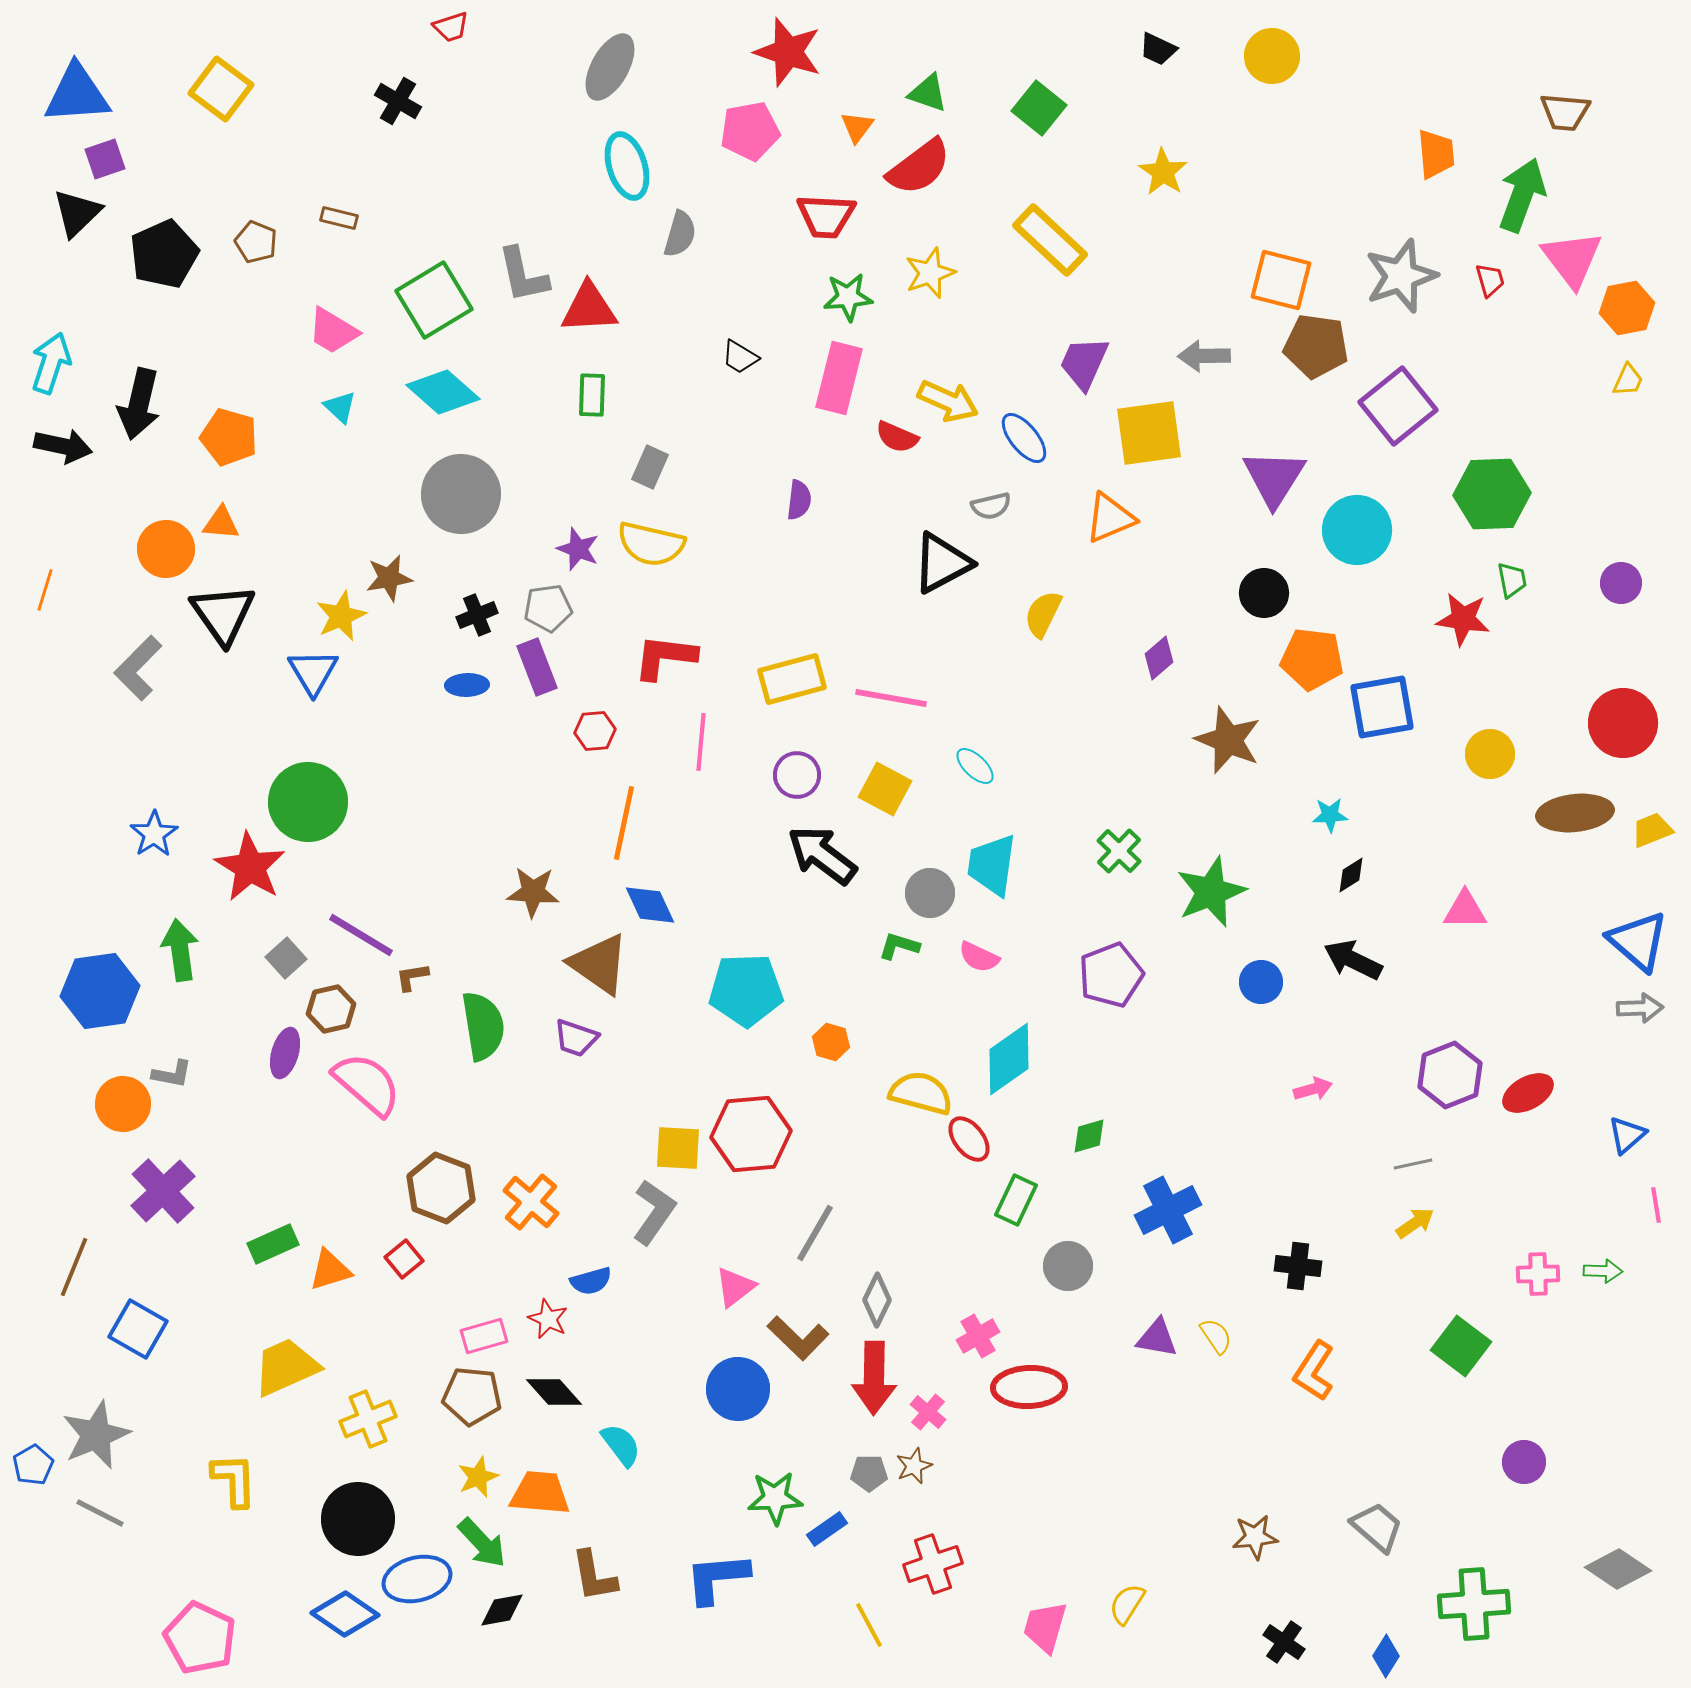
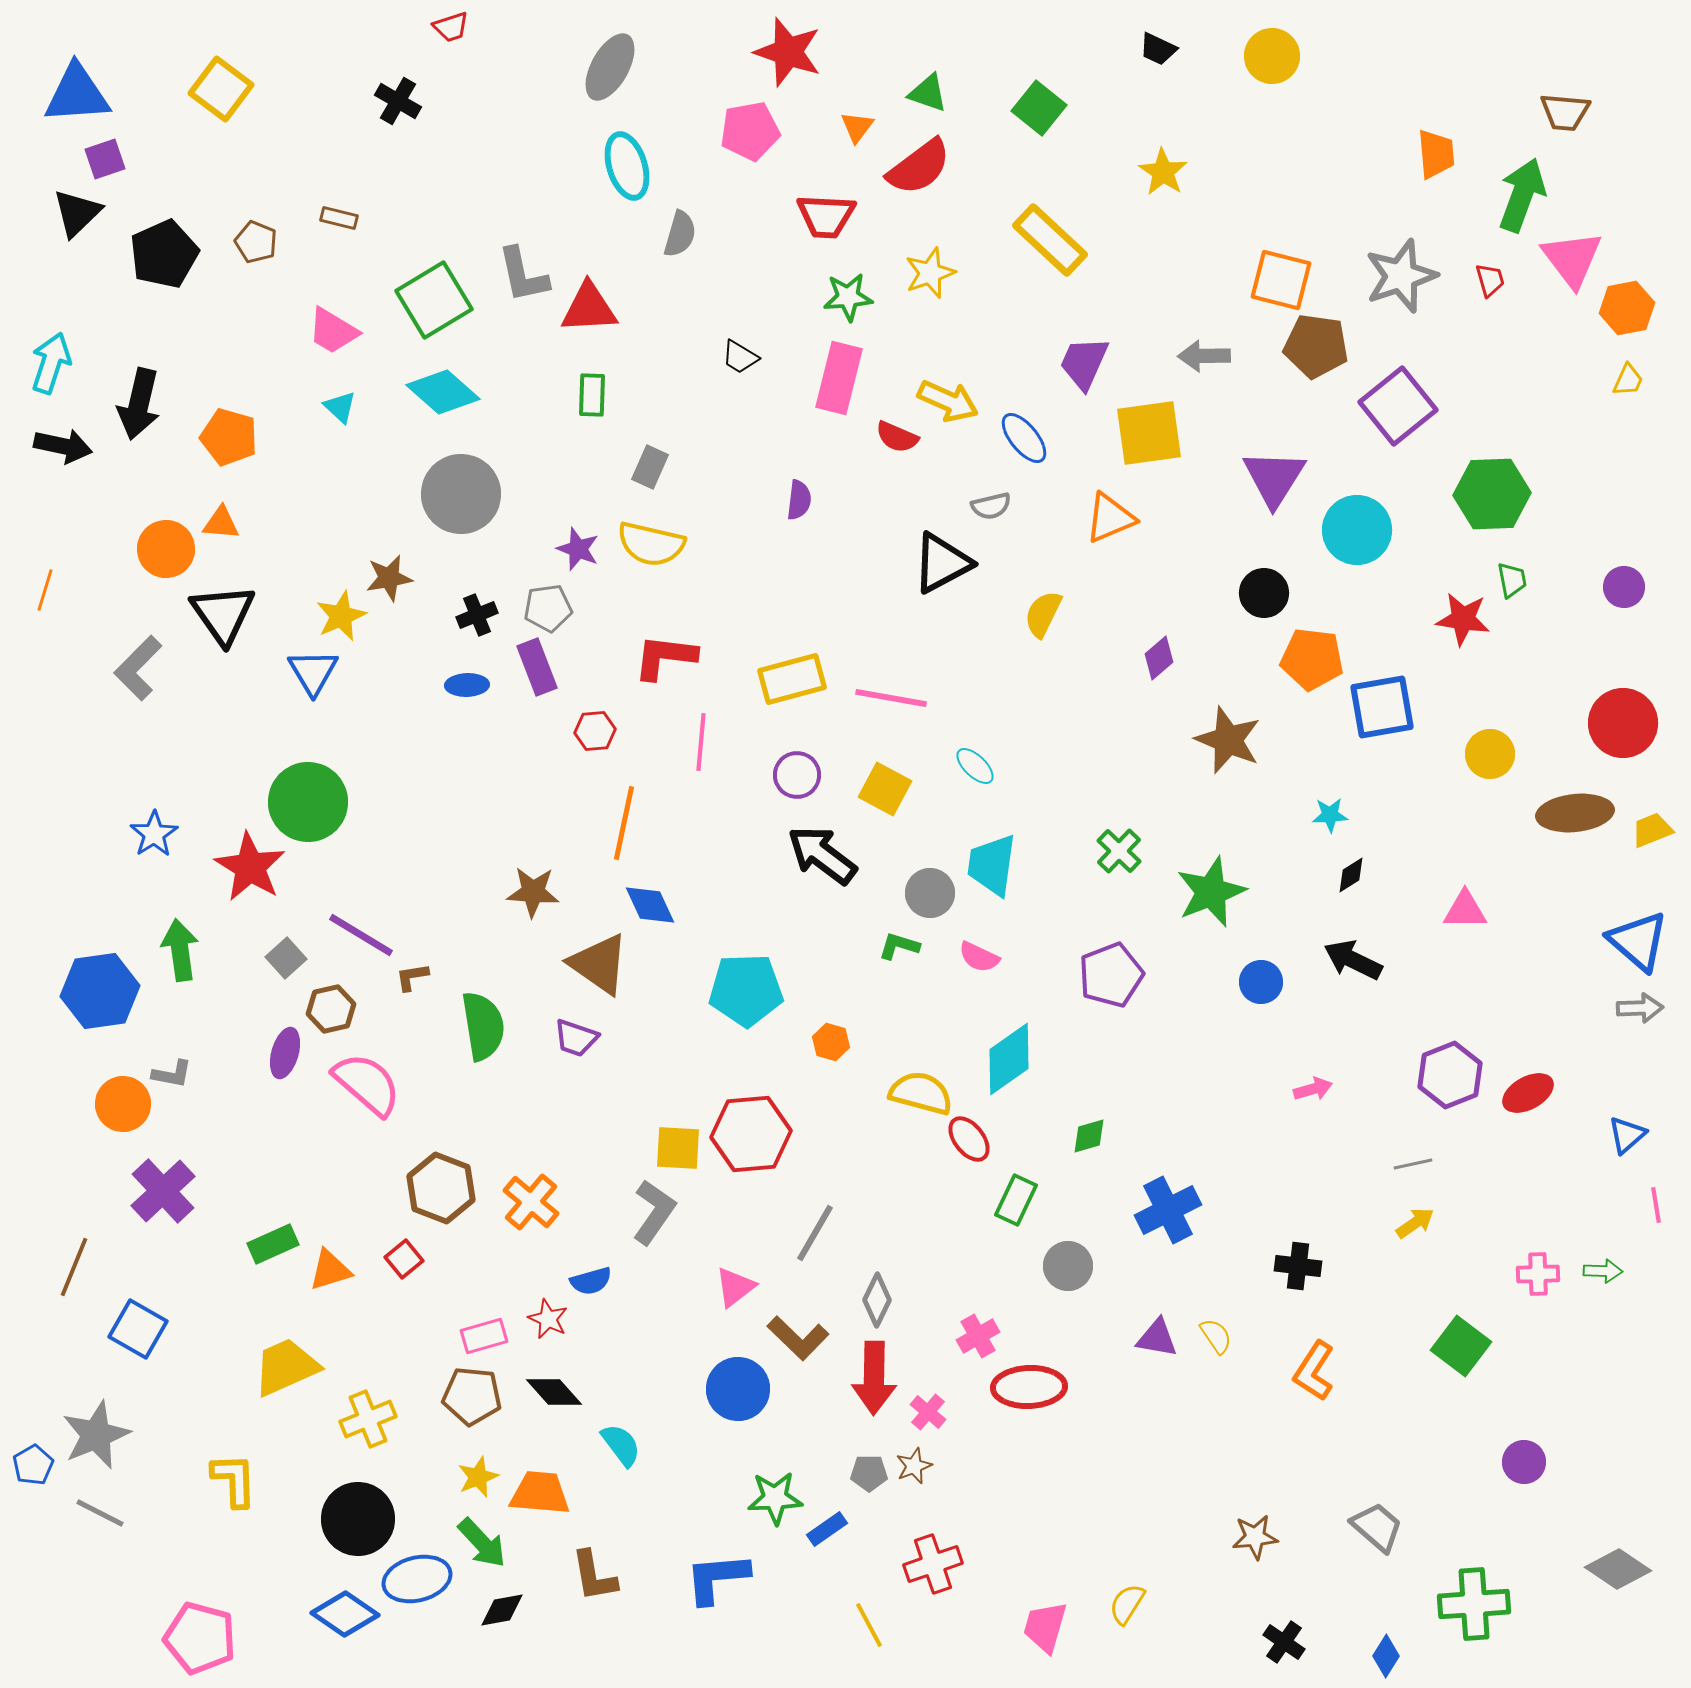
purple circle at (1621, 583): moved 3 px right, 4 px down
pink pentagon at (200, 1638): rotated 10 degrees counterclockwise
